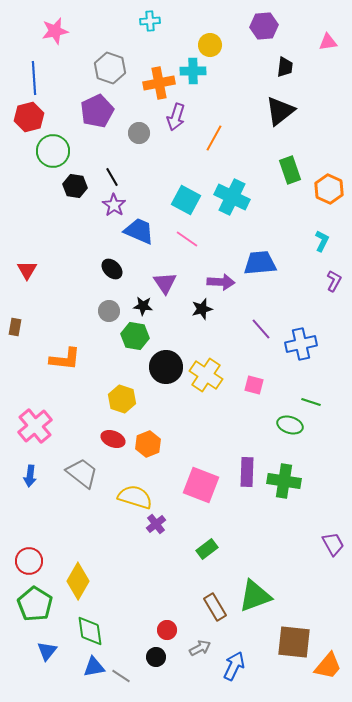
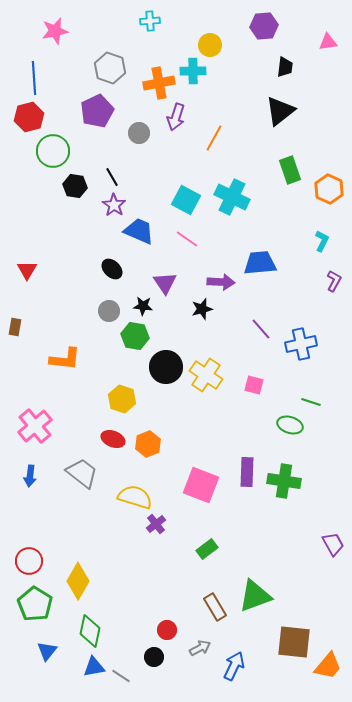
green diamond at (90, 631): rotated 20 degrees clockwise
black circle at (156, 657): moved 2 px left
